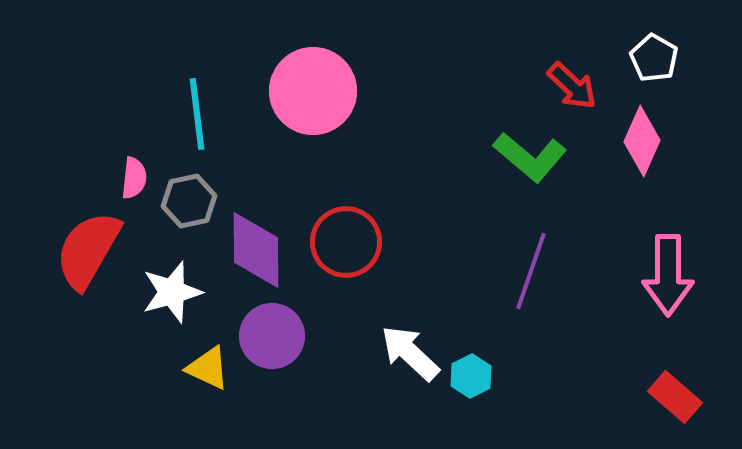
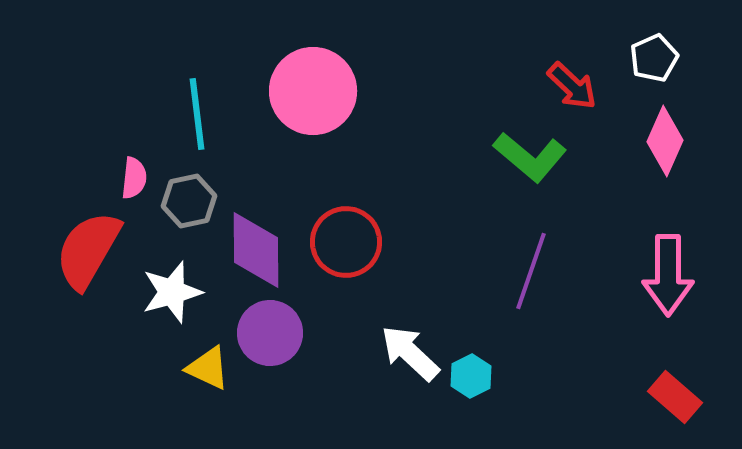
white pentagon: rotated 18 degrees clockwise
pink diamond: moved 23 px right
purple circle: moved 2 px left, 3 px up
